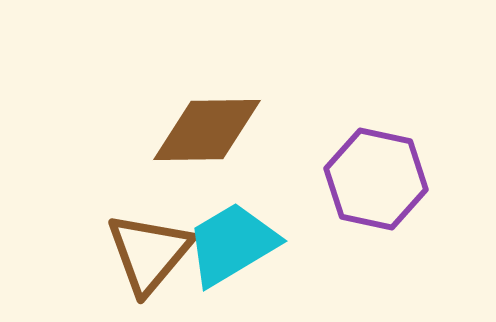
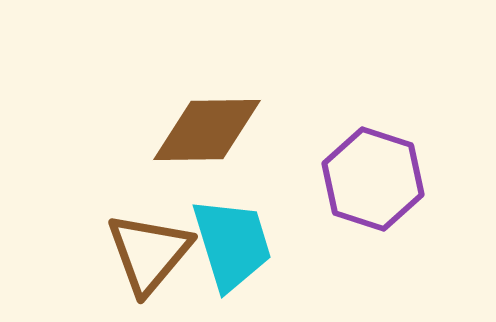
purple hexagon: moved 3 px left; rotated 6 degrees clockwise
cyan trapezoid: rotated 104 degrees clockwise
